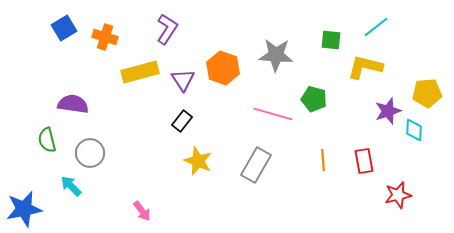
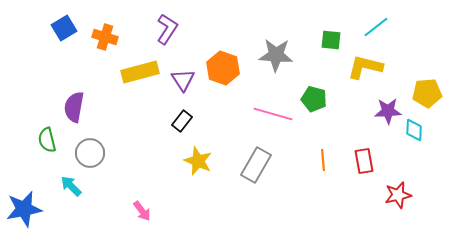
purple semicircle: moved 1 px right, 3 px down; rotated 88 degrees counterclockwise
purple star: rotated 16 degrees clockwise
